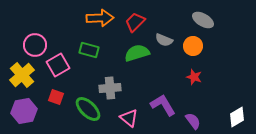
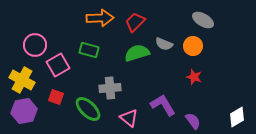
gray semicircle: moved 4 px down
yellow cross: moved 5 px down; rotated 20 degrees counterclockwise
